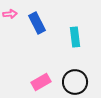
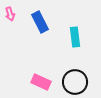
pink arrow: rotated 80 degrees clockwise
blue rectangle: moved 3 px right, 1 px up
pink rectangle: rotated 54 degrees clockwise
